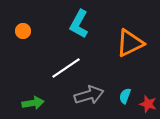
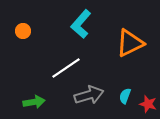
cyan L-shape: moved 2 px right; rotated 12 degrees clockwise
green arrow: moved 1 px right, 1 px up
